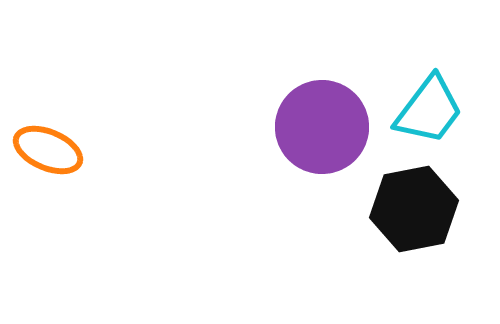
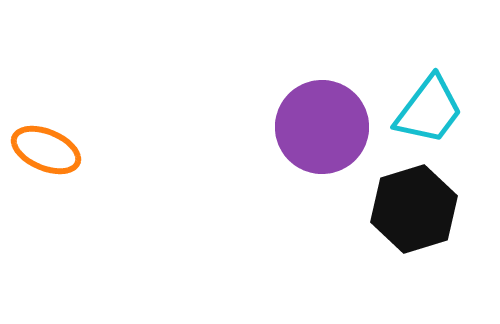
orange ellipse: moved 2 px left
black hexagon: rotated 6 degrees counterclockwise
